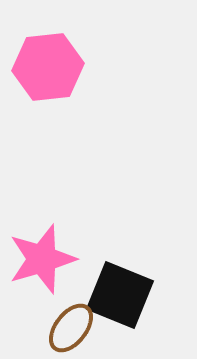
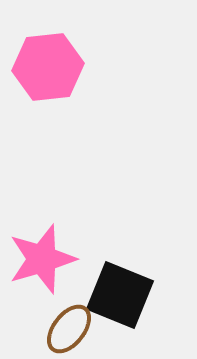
brown ellipse: moved 2 px left, 1 px down
